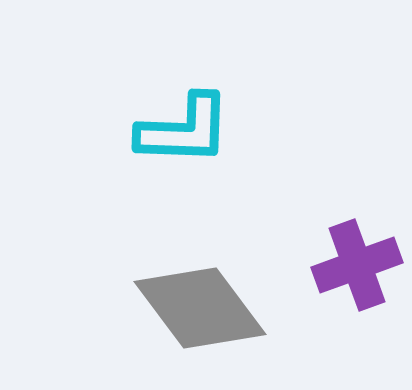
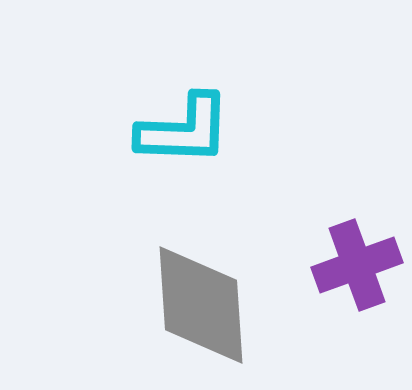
gray diamond: moved 1 px right, 3 px up; rotated 33 degrees clockwise
